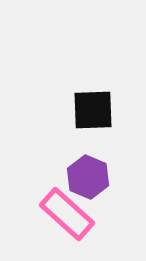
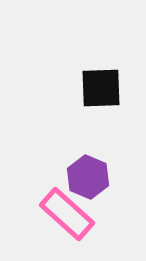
black square: moved 8 px right, 22 px up
